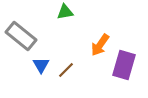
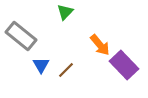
green triangle: rotated 36 degrees counterclockwise
orange arrow: rotated 75 degrees counterclockwise
purple rectangle: rotated 60 degrees counterclockwise
